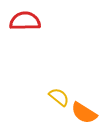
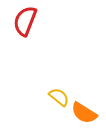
red semicircle: rotated 68 degrees counterclockwise
